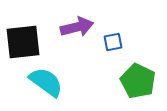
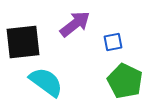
purple arrow: moved 2 px left, 3 px up; rotated 24 degrees counterclockwise
green pentagon: moved 13 px left
